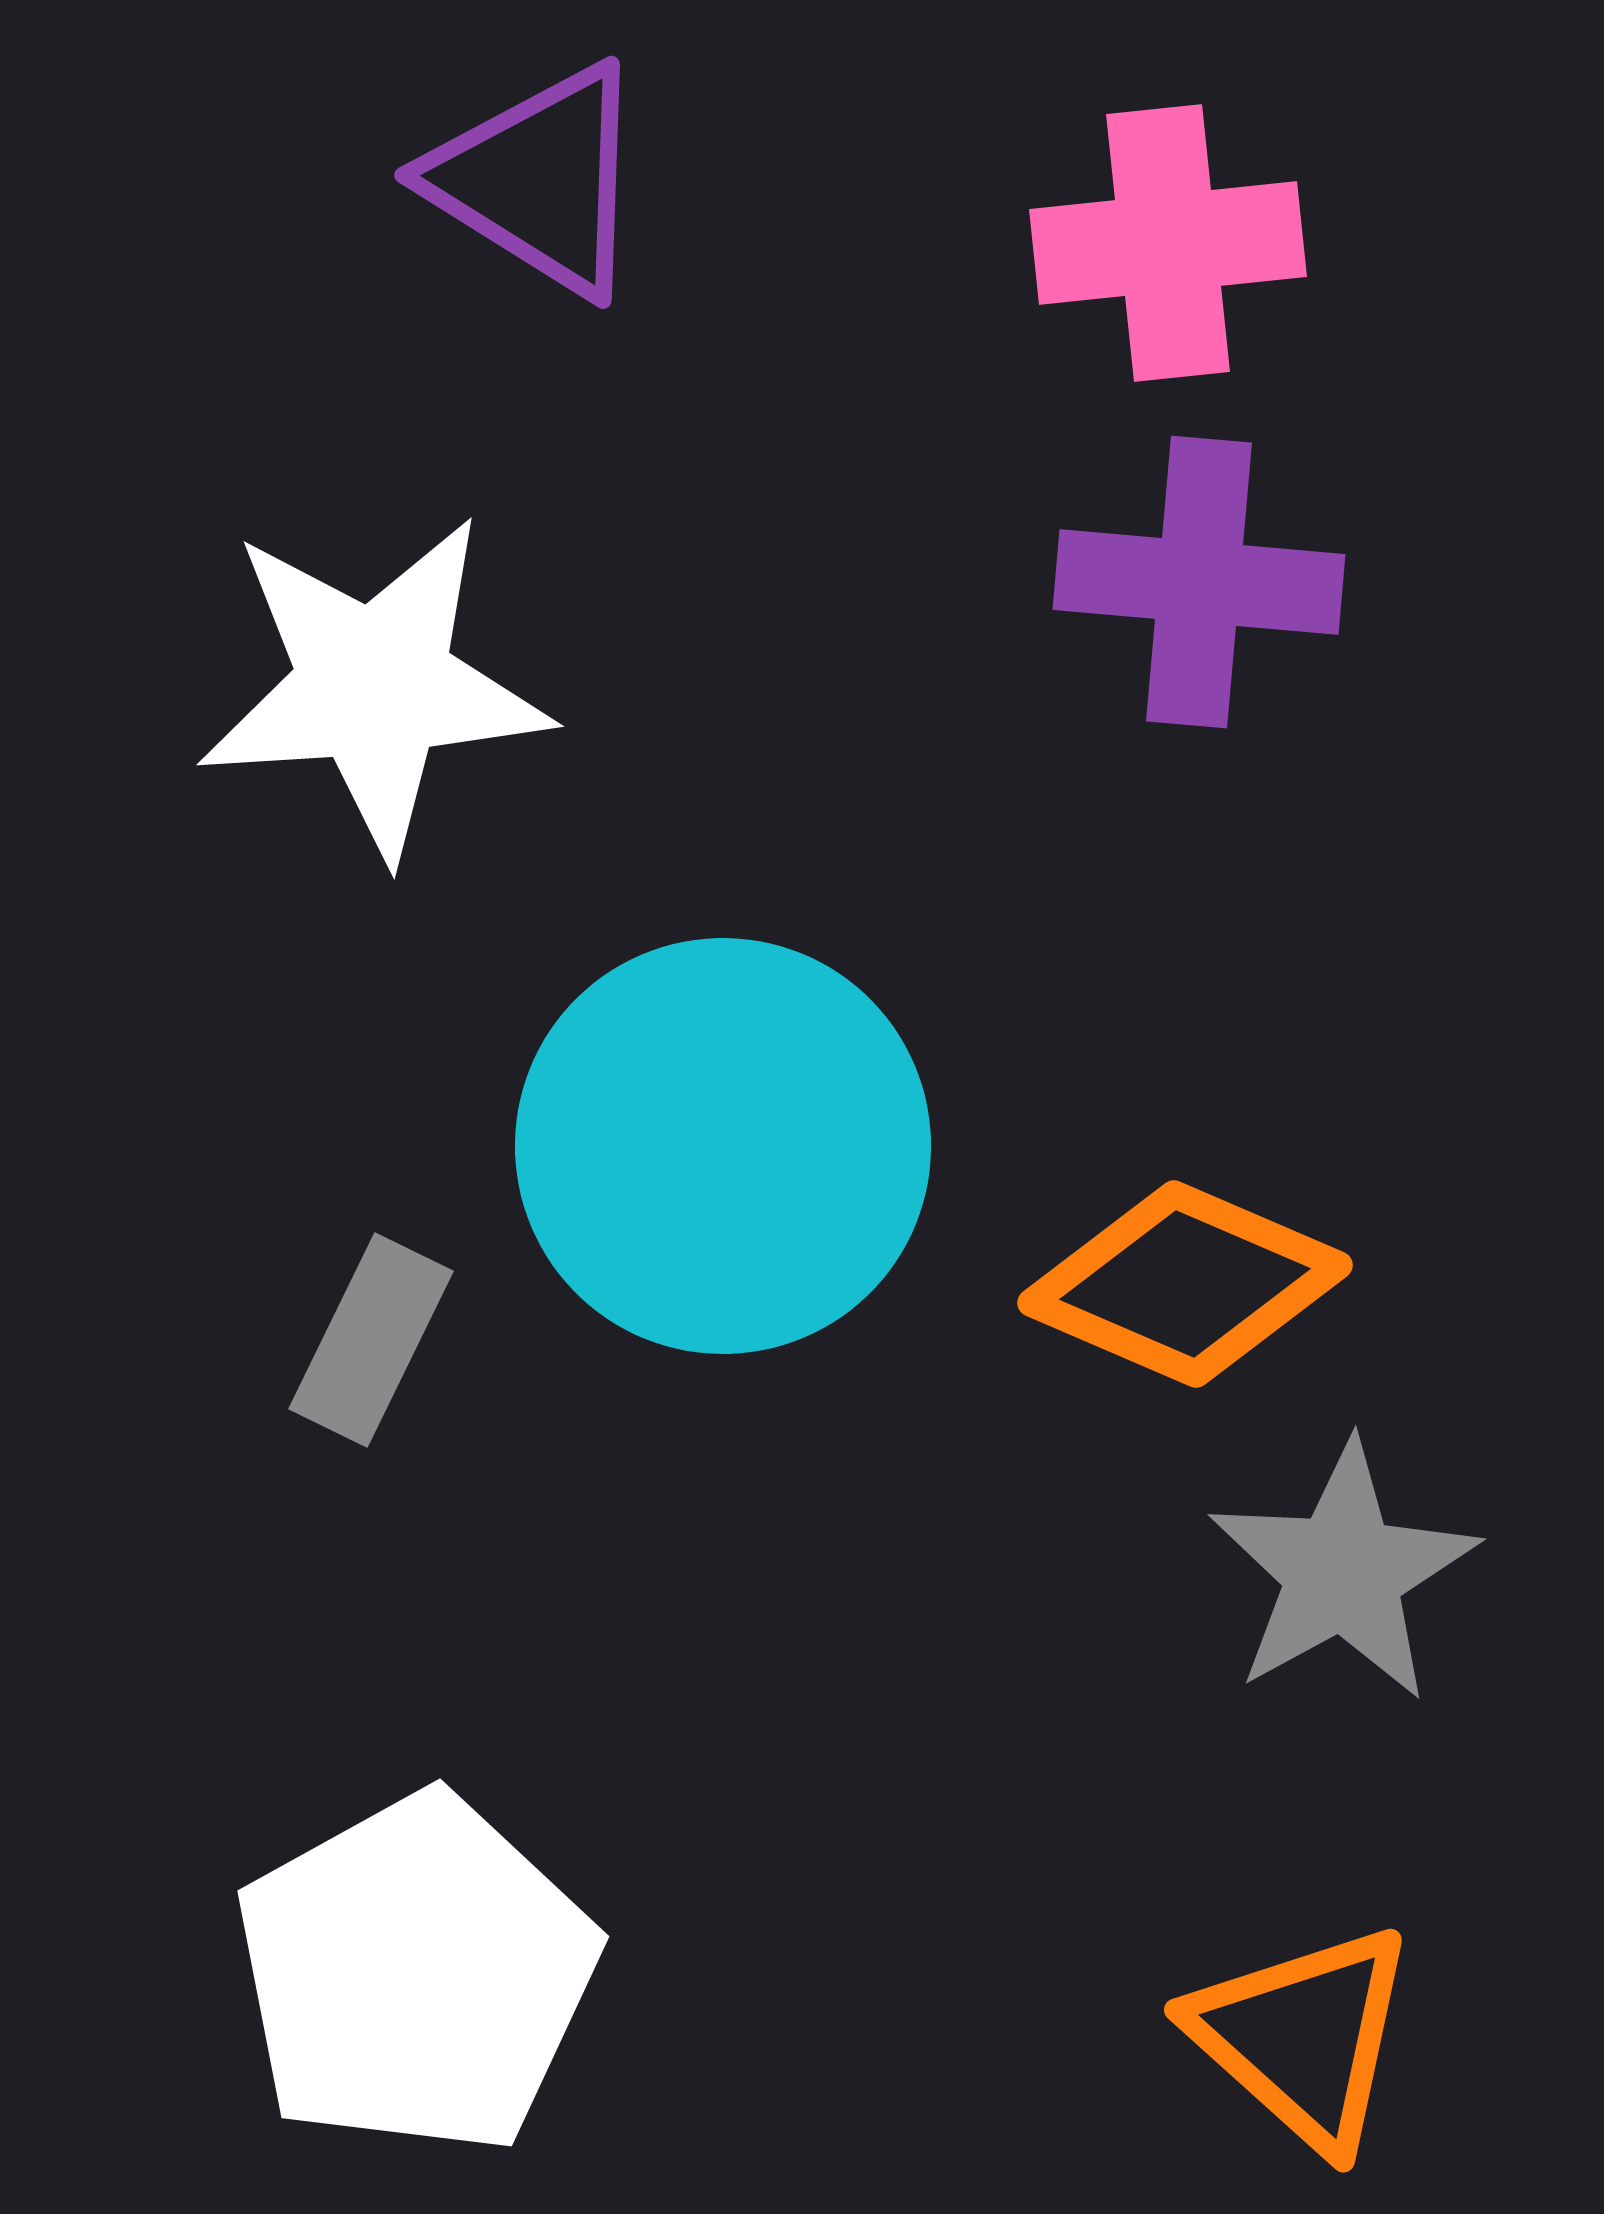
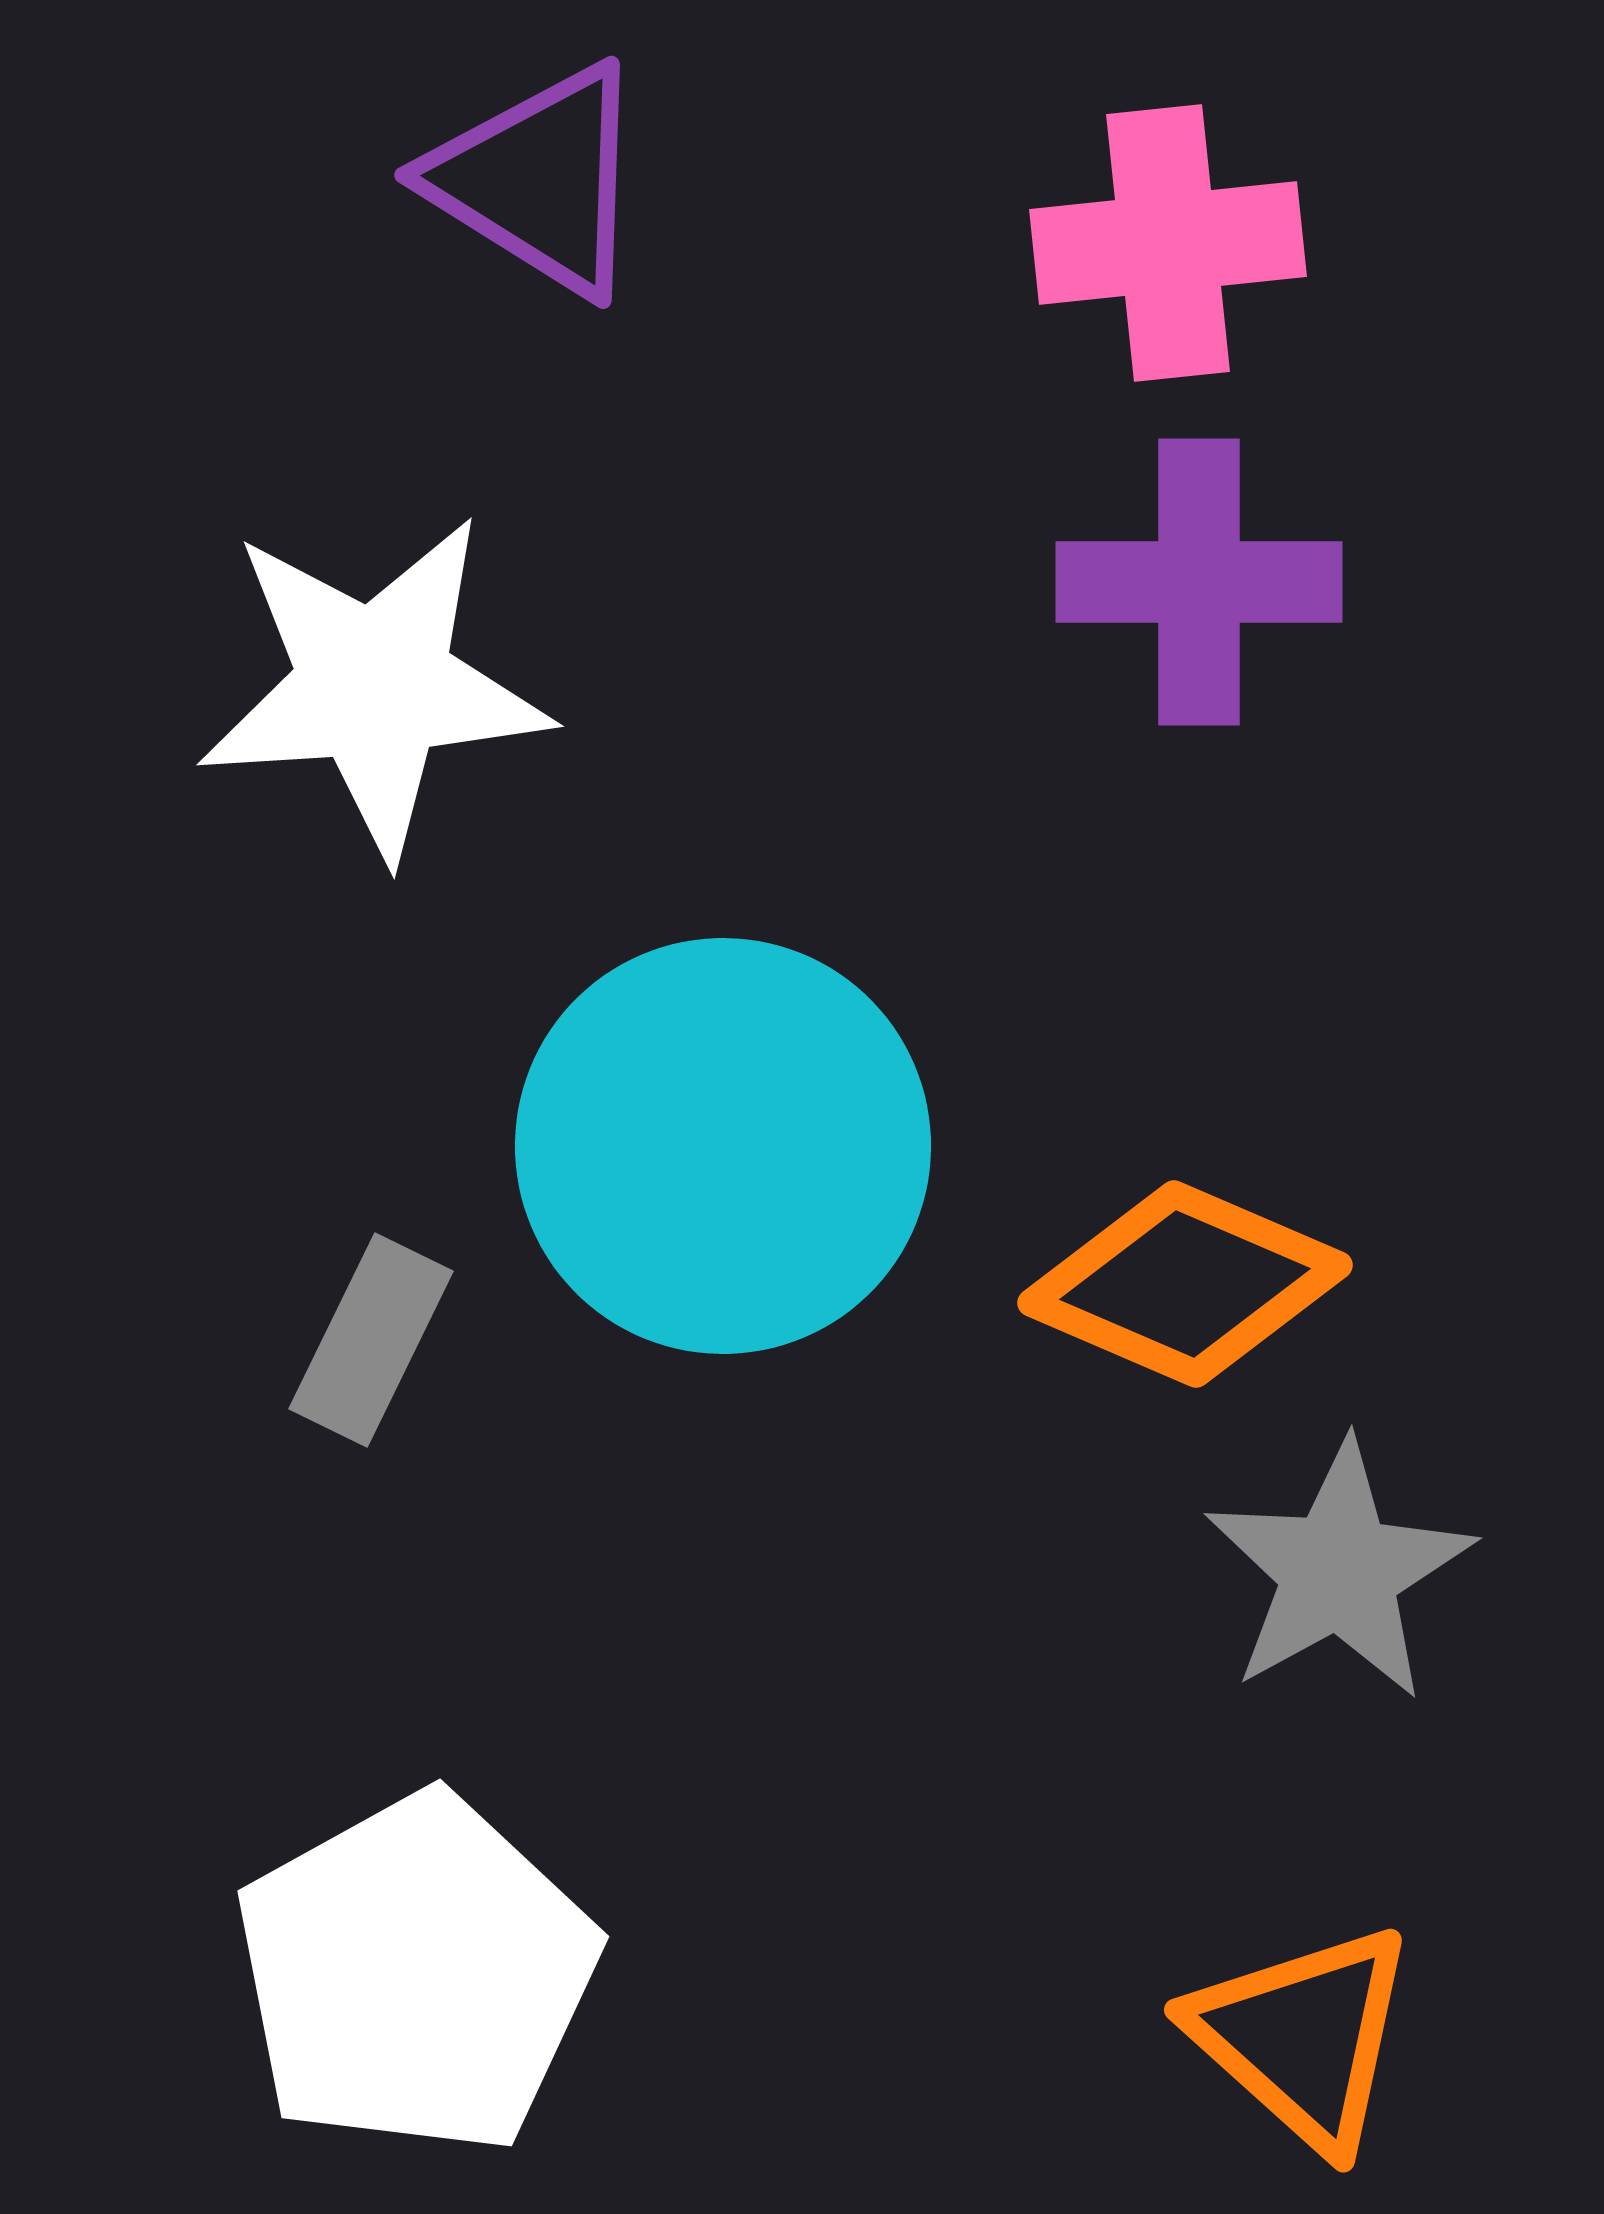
purple cross: rotated 5 degrees counterclockwise
gray star: moved 4 px left, 1 px up
